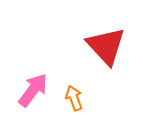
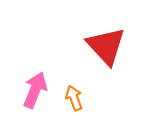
pink arrow: moved 2 px right; rotated 15 degrees counterclockwise
